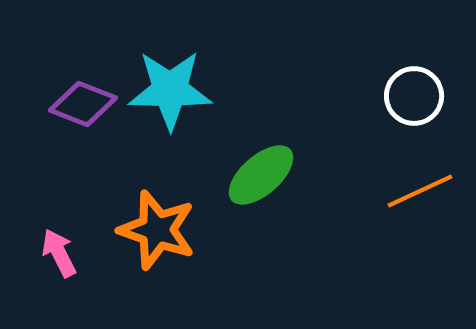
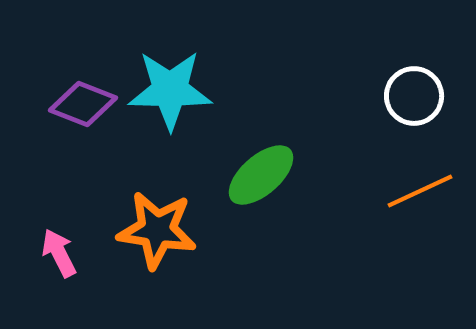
orange star: rotated 10 degrees counterclockwise
